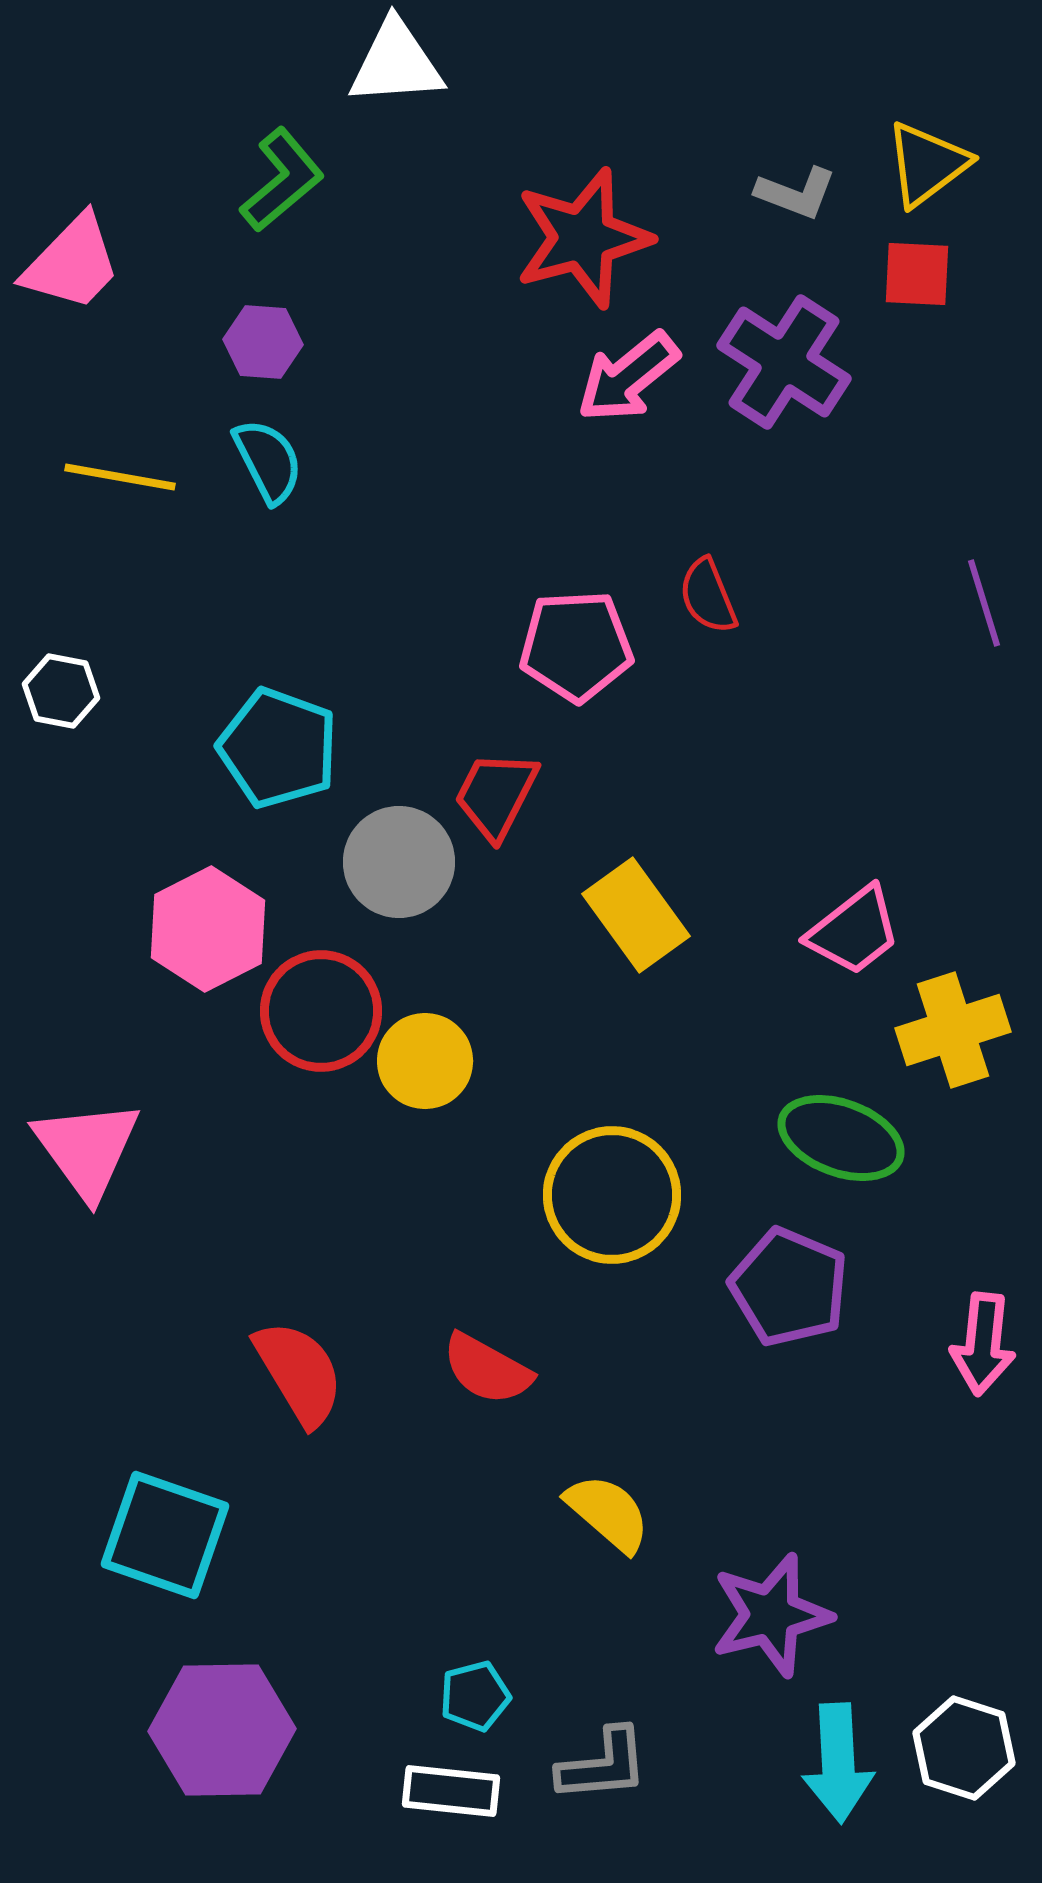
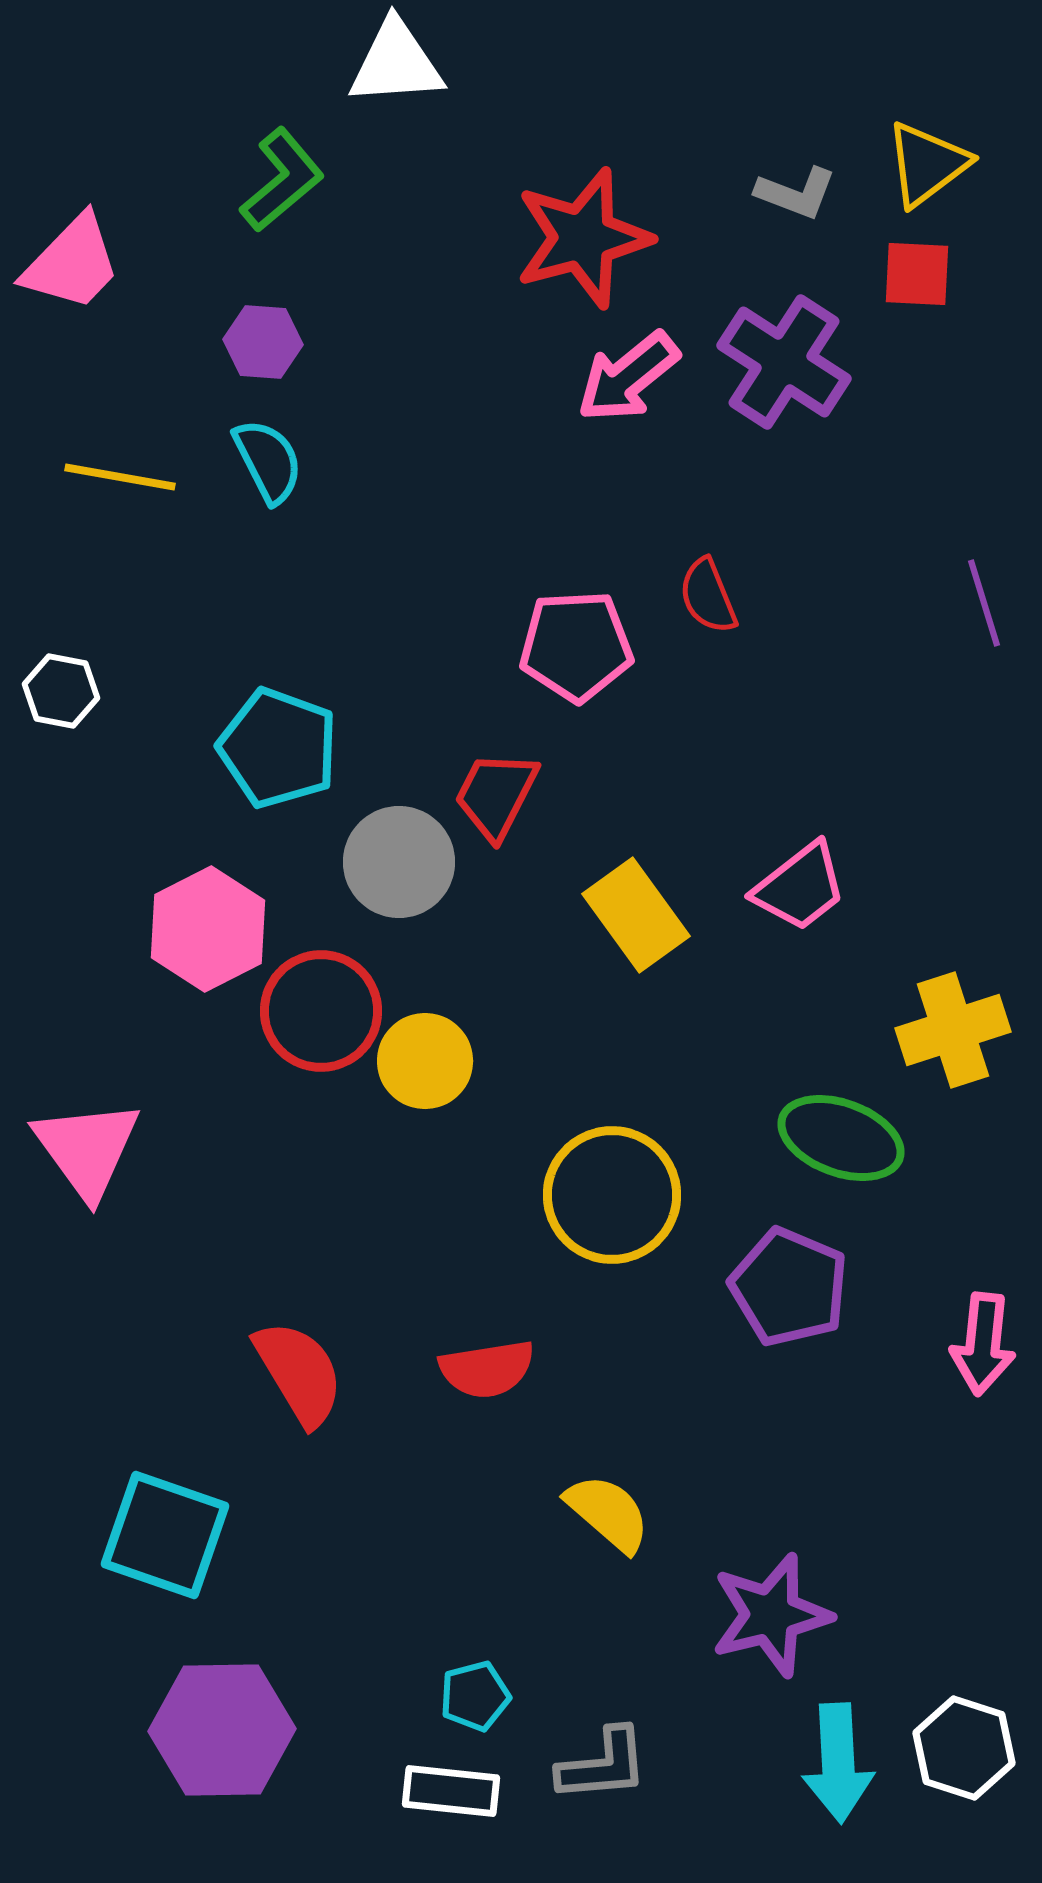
pink trapezoid at (854, 931): moved 54 px left, 44 px up
red semicircle at (487, 1369): rotated 38 degrees counterclockwise
